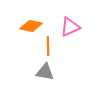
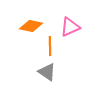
orange line: moved 2 px right
gray triangle: moved 2 px right; rotated 24 degrees clockwise
